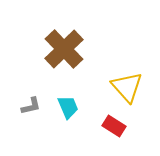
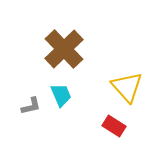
cyan trapezoid: moved 7 px left, 12 px up
